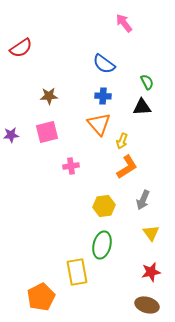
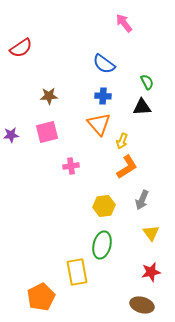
gray arrow: moved 1 px left
brown ellipse: moved 5 px left
